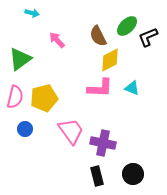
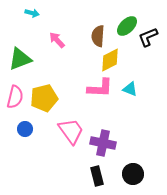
brown semicircle: rotated 30 degrees clockwise
green triangle: rotated 15 degrees clockwise
cyan triangle: moved 2 px left, 1 px down
